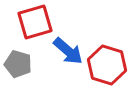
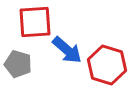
red square: rotated 12 degrees clockwise
blue arrow: moved 1 px left, 1 px up
